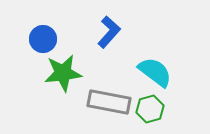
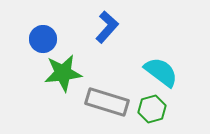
blue L-shape: moved 2 px left, 5 px up
cyan semicircle: moved 6 px right
gray rectangle: moved 2 px left; rotated 6 degrees clockwise
green hexagon: moved 2 px right
